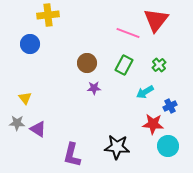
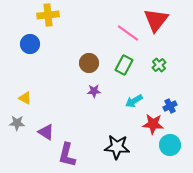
pink line: rotated 15 degrees clockwise
brown circle: moved 2 px right
purple star: moved 3 px down
cyan arrow: moved 11 px left, 9 px down
yellow triangle: rotated 24 degrees counterclockwise
purple triangle: moved 8 px right, 3 px down
cyan circle: moved 2 px right, 1 px up
purple L-shape: moved 5 px left
